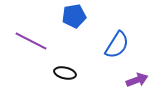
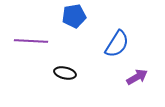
purple line: rotated 24 degrees counterclockwise
blue semicircle: moved 1 px up
purple arrow: moved 3 px up; rotated 10 degrees counterclockwise
